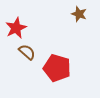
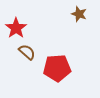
red star: rotated 10 degrees counterclockwise
red pentagon: rotated 20 degrees counterclockwise
